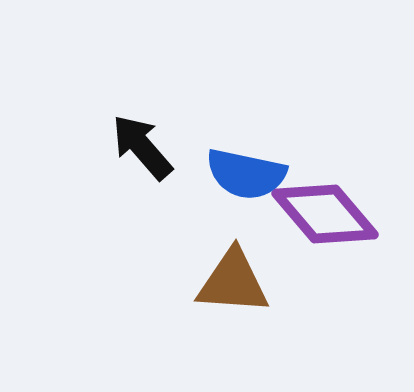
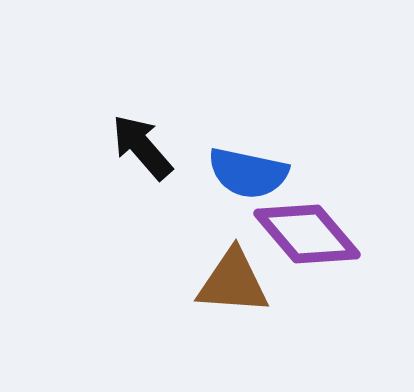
blue semicircle: moved 2 px right, 1 px up
purple diamond: moved 18 px left, 20 px down
